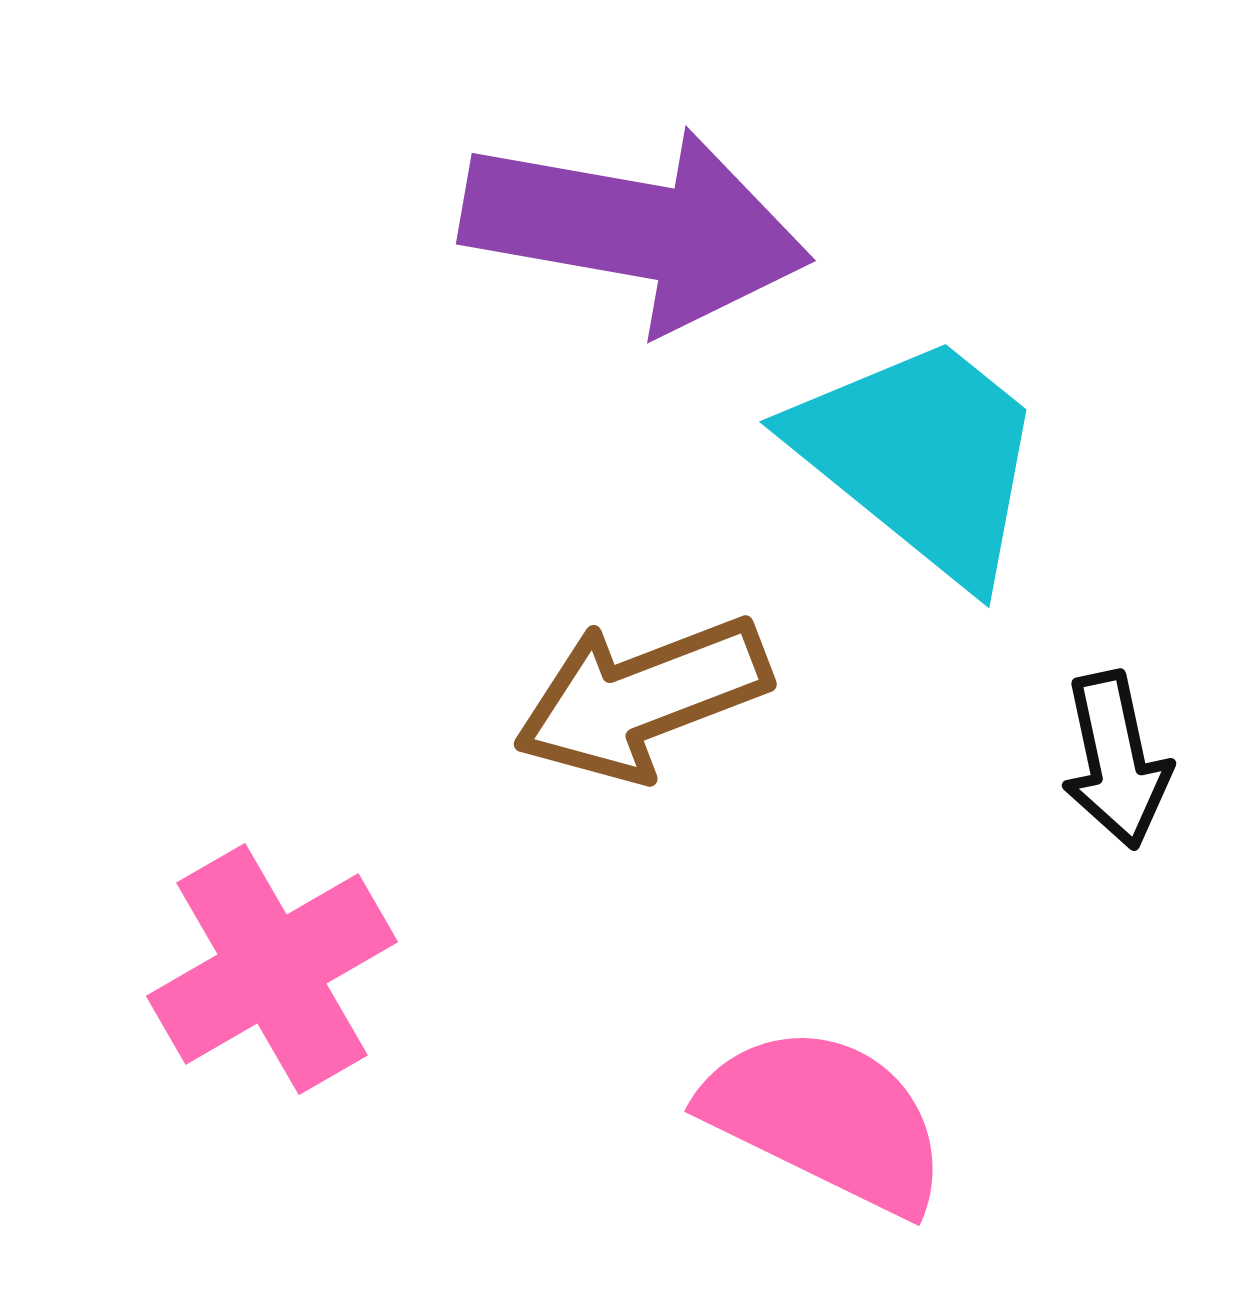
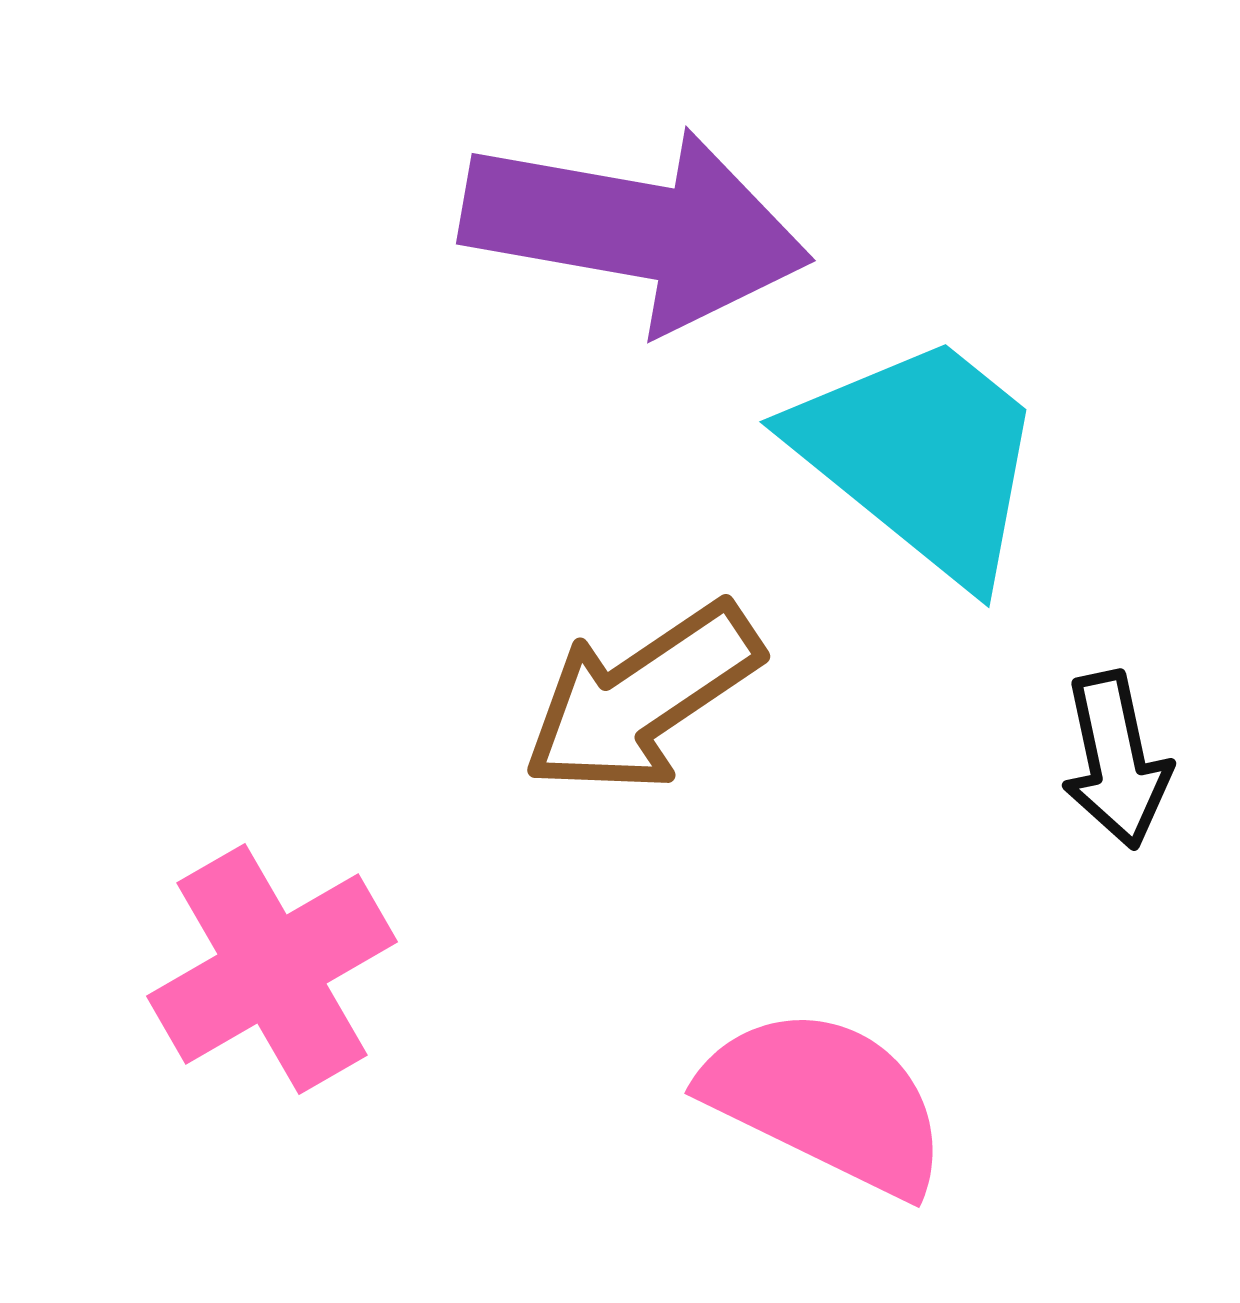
brown arrow: rotated 13 degrees counterclockwise
pink semicircle: moved 18 px up
